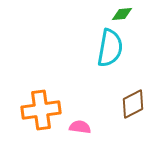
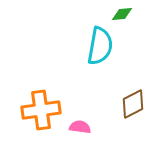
cyan semicircle: moved 10 px left, 2 px up
